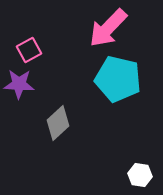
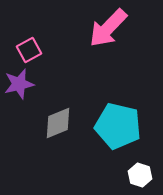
cyan pentagon: moved 47 px down
purple star: rotated 16 degrees counterclockwise
gray diamond: rotated 20 degrees clockwise
white hexagon: rotated 10 degrees clockwise
